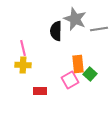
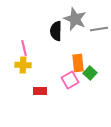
pink line: moved 1 px right
orange rectangle: moved 1 px up
green square: moved 1 px up
